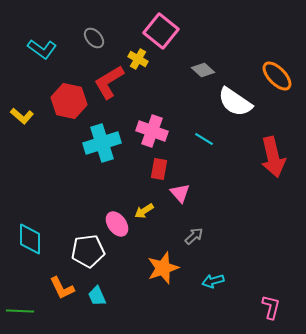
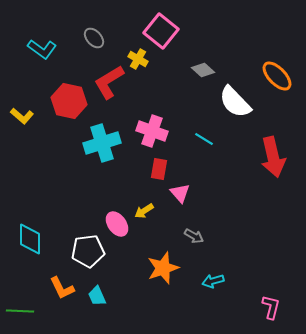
white semicircle: rotated 12 degrees clockwise
gray arrow: rotated 72 degrees clockwise
